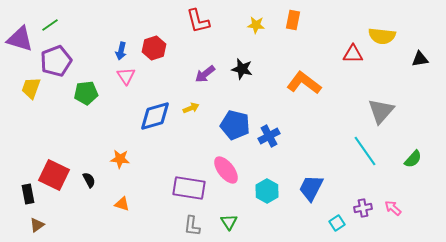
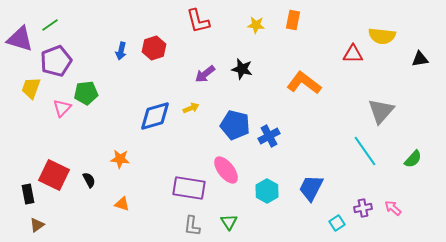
pink triangle: moved 64 px left, 32 px down; rotated 18 degrees clockwise
